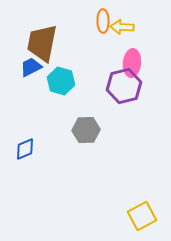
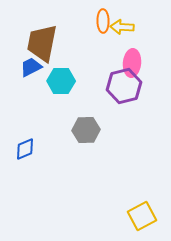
cyan hexagon: rotated 16 degrees counterclockwise
